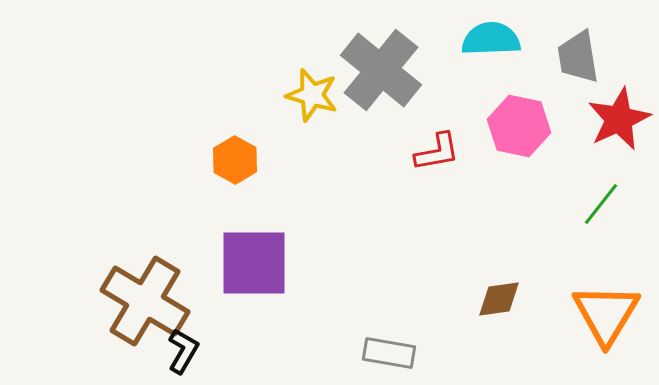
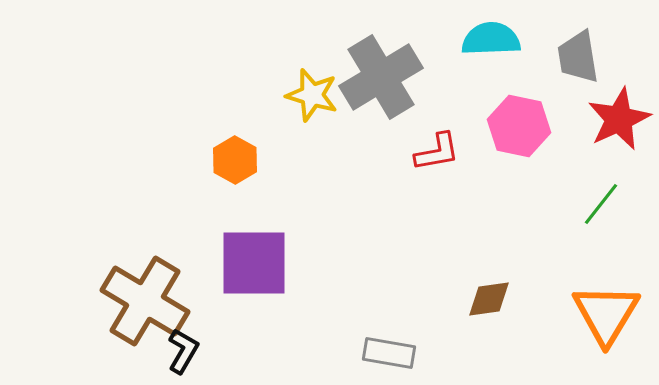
gray cross: moved 7 px down; rotated 20 degrees clockwise
brown diamond: moved 10 px left
